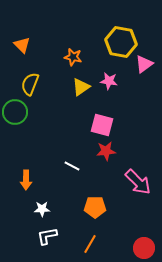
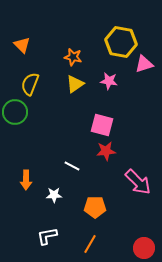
pink triangle: rotated 18 degrees clockwise
yellow triangle: moved 6 px left, 3 px up
white star: moved 12 px right, 14 px up
